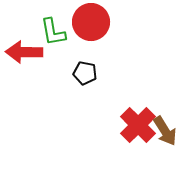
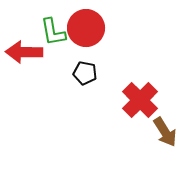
red circle: moved 5 px left, 6 px down
red cross: moved 2 px right, 25 px up
brown arrow: moved 1 px down
